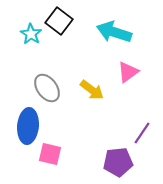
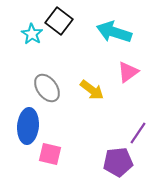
cyan star: moved 1 px right
purple line: moved 4 px left
